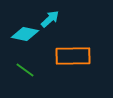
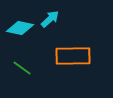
cyan diamond: moved 5 px left, 6 px up
green line: moved 3 px left, 2 px up
